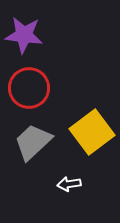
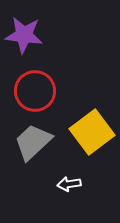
red circle: moved 6 px right, 3 px down
